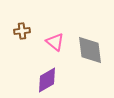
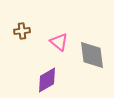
pink triangle: moved 4 px right
gray diamond: moved 2 px right, 5 px down
